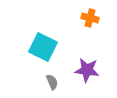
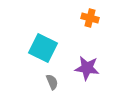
cyan square: moved 1 px down
purple star: moved 2 px up
